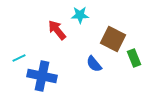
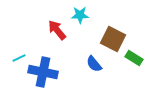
green rectangle: rotated 36 degrees counterclockwise
blue cross: moved 1 px right, 4 px up
